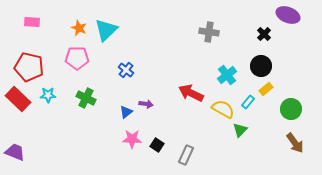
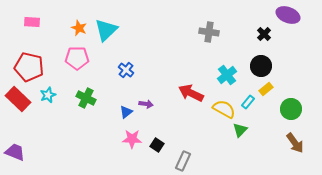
cyan star: rotated 21 degrees counterclockwise
yellow semicircle: moved 1 px right
gray rectangle: moved 3 px left, 6 px down
